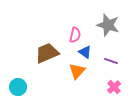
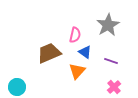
gray star: rotated 25 degrees clockwise
brown trapezoid: moved 2 px right
cyan circle: moved 1 px left
